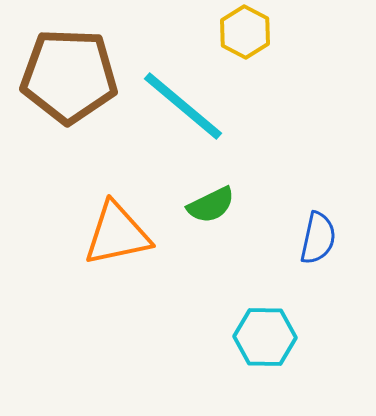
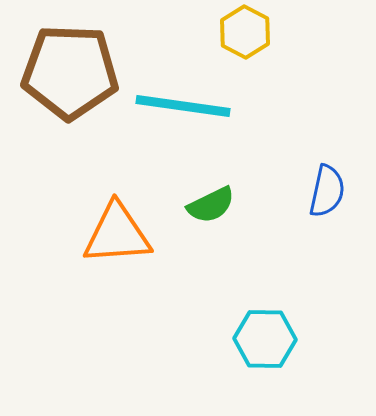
brown pentagon: moved 1 px right, 4 px up
cyan line: rotated 32 degrees counterclockwise
orange triangle: rotated 8 degrees clockwise
blue semicircle: moved 9 px right, 47 px up
cyan hexagon: moved 2 px down
